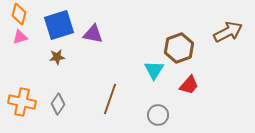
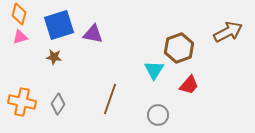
brown star: moved 3 px left; rotated 14 degrees clockwise
